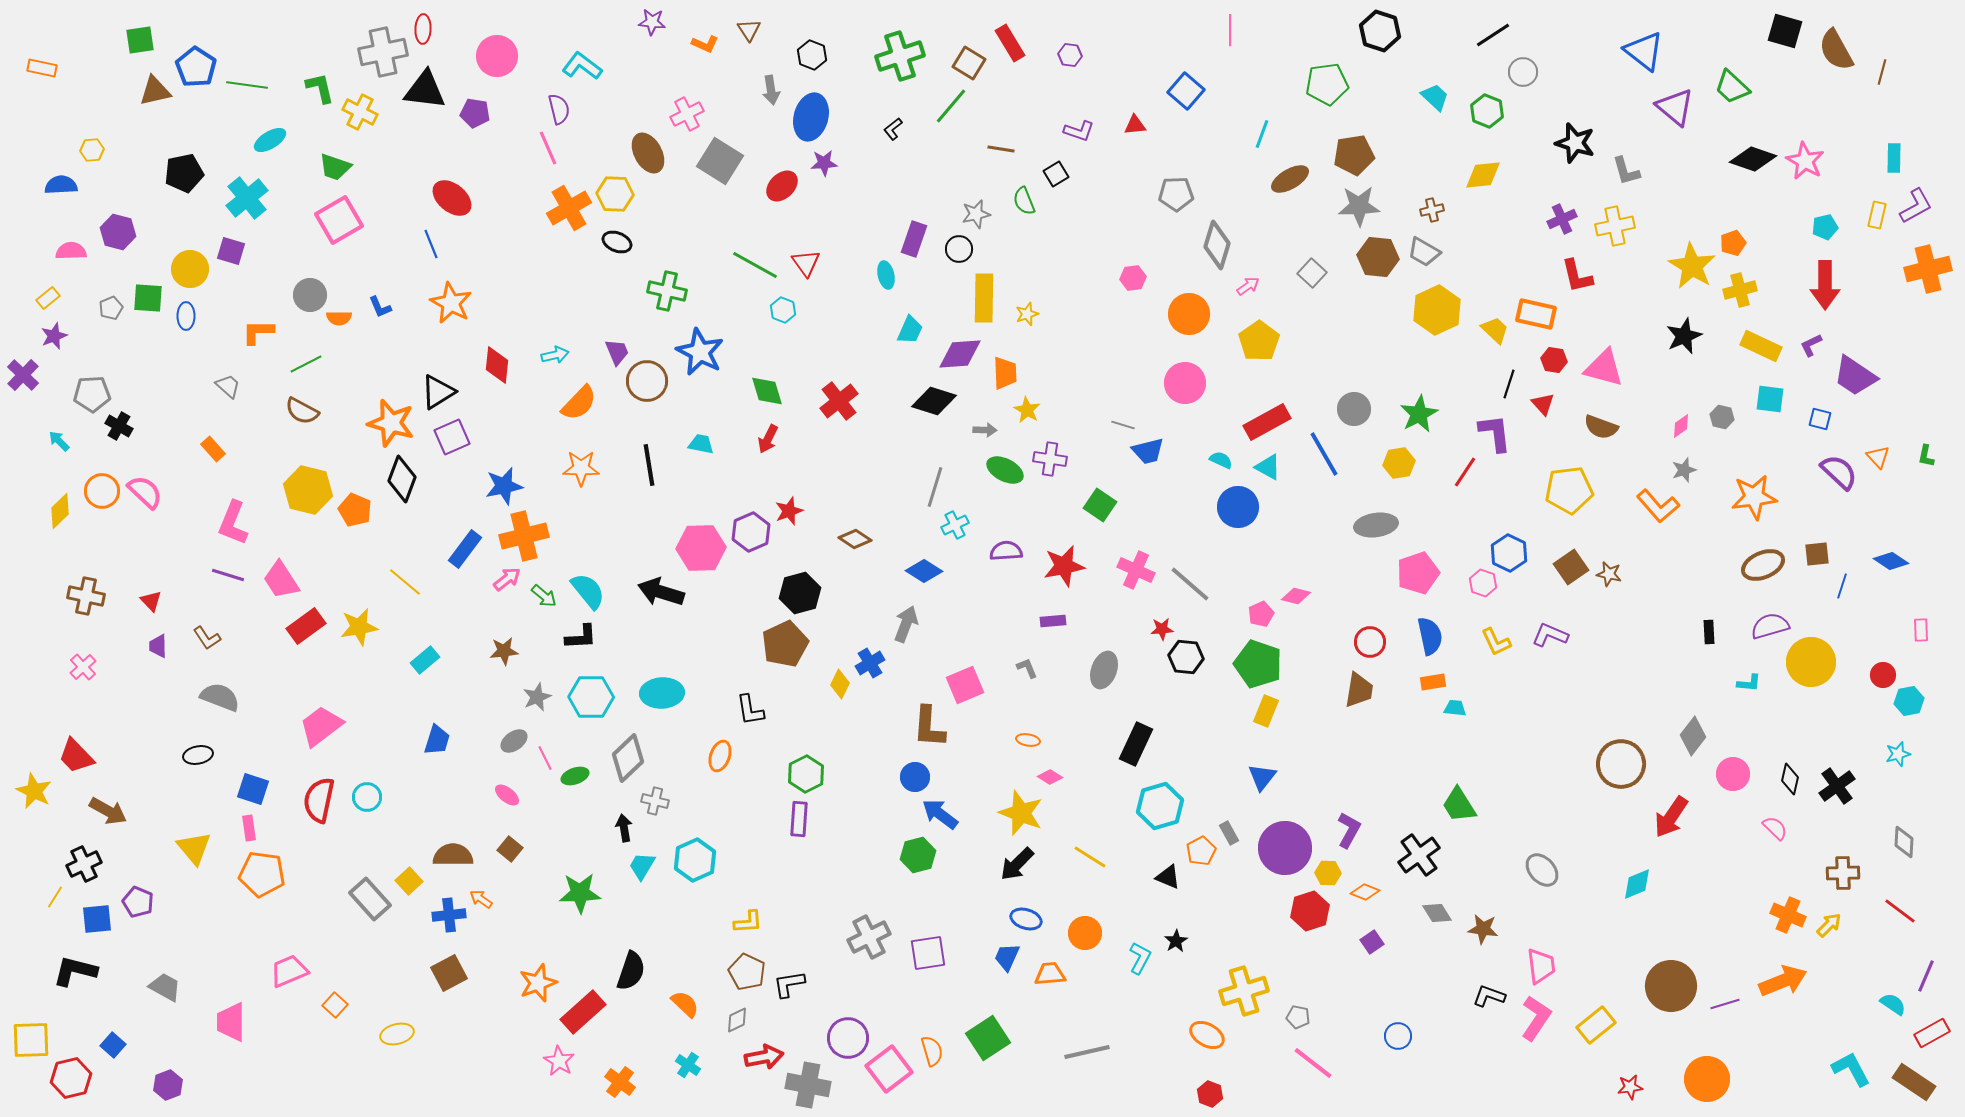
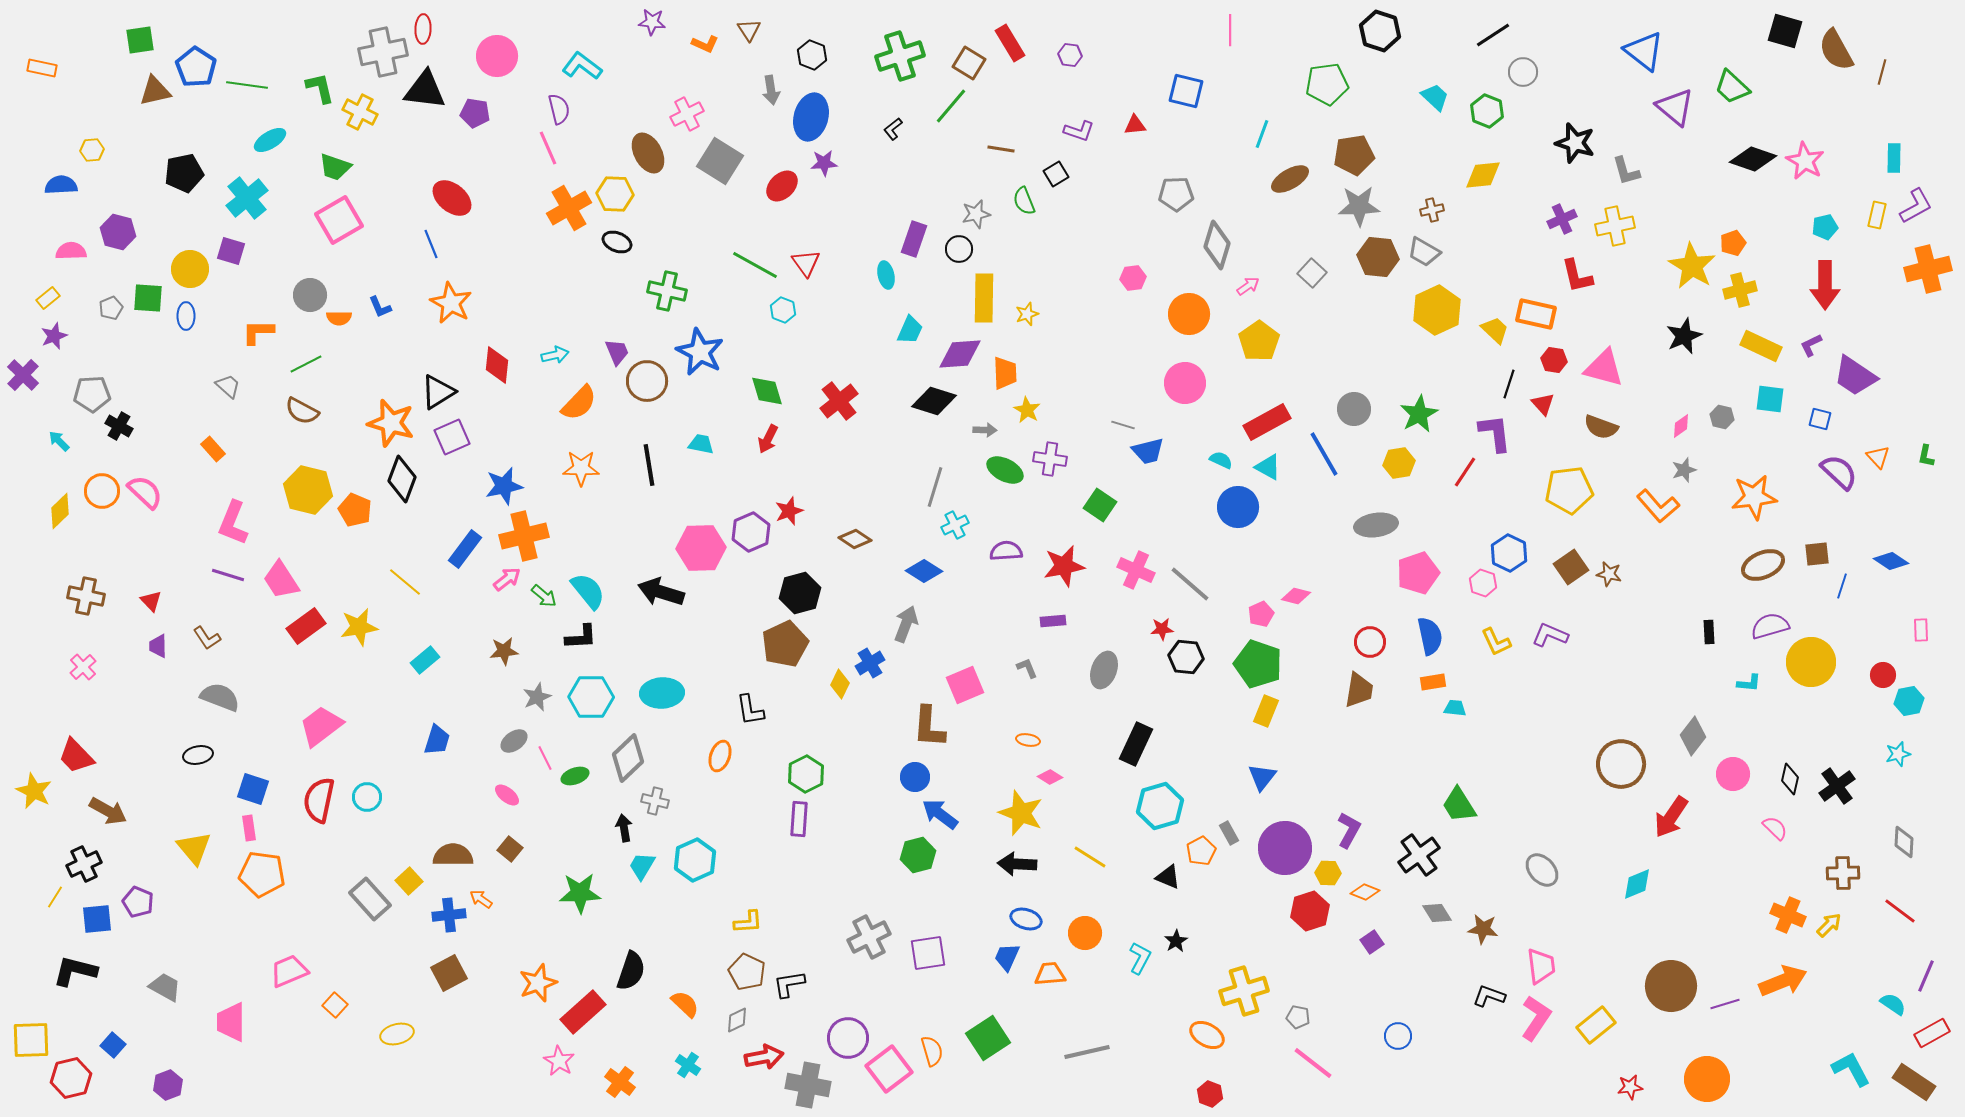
blue square at (1186, 91): rotated 27 degrees counterclockwise
black arrow at (1017, 864): rotated 48 degrees clockwise
